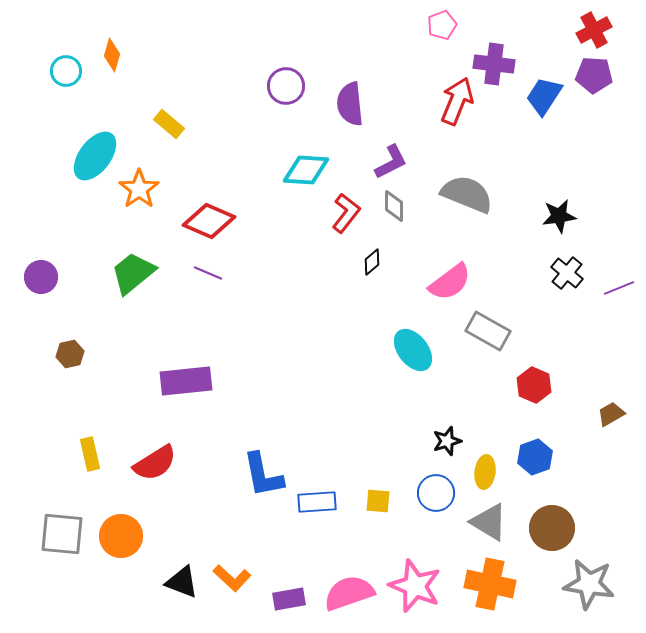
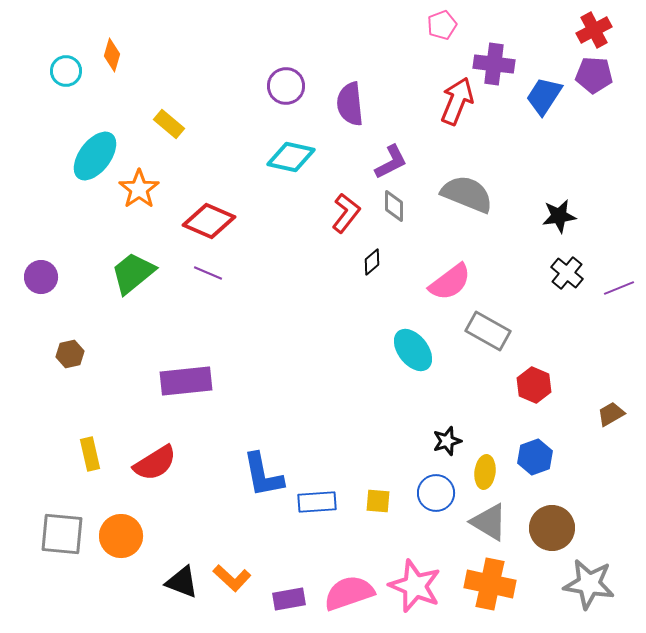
cyan diamond at (306, 170): moved 15 px left, 13 px up; rotated 9 degrees clockwise
